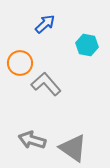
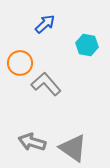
gray arrow: moved 2 px down
